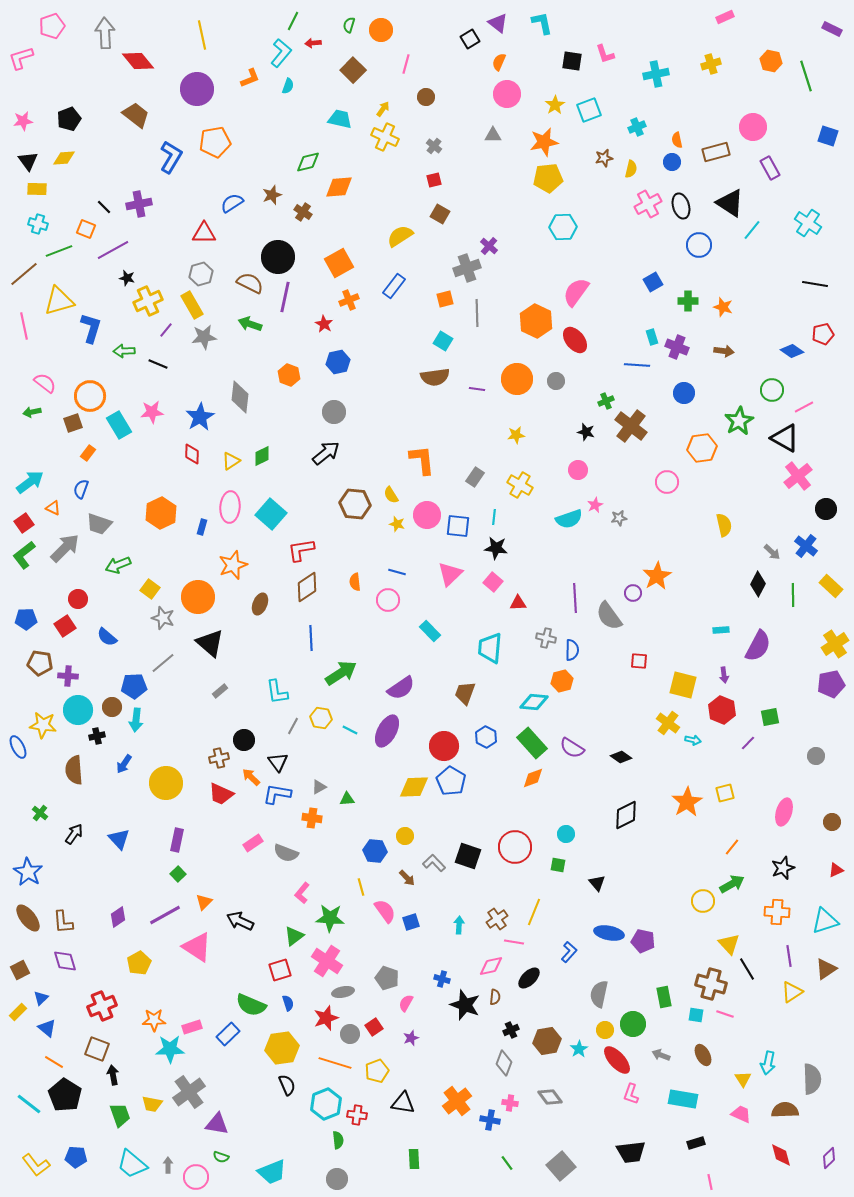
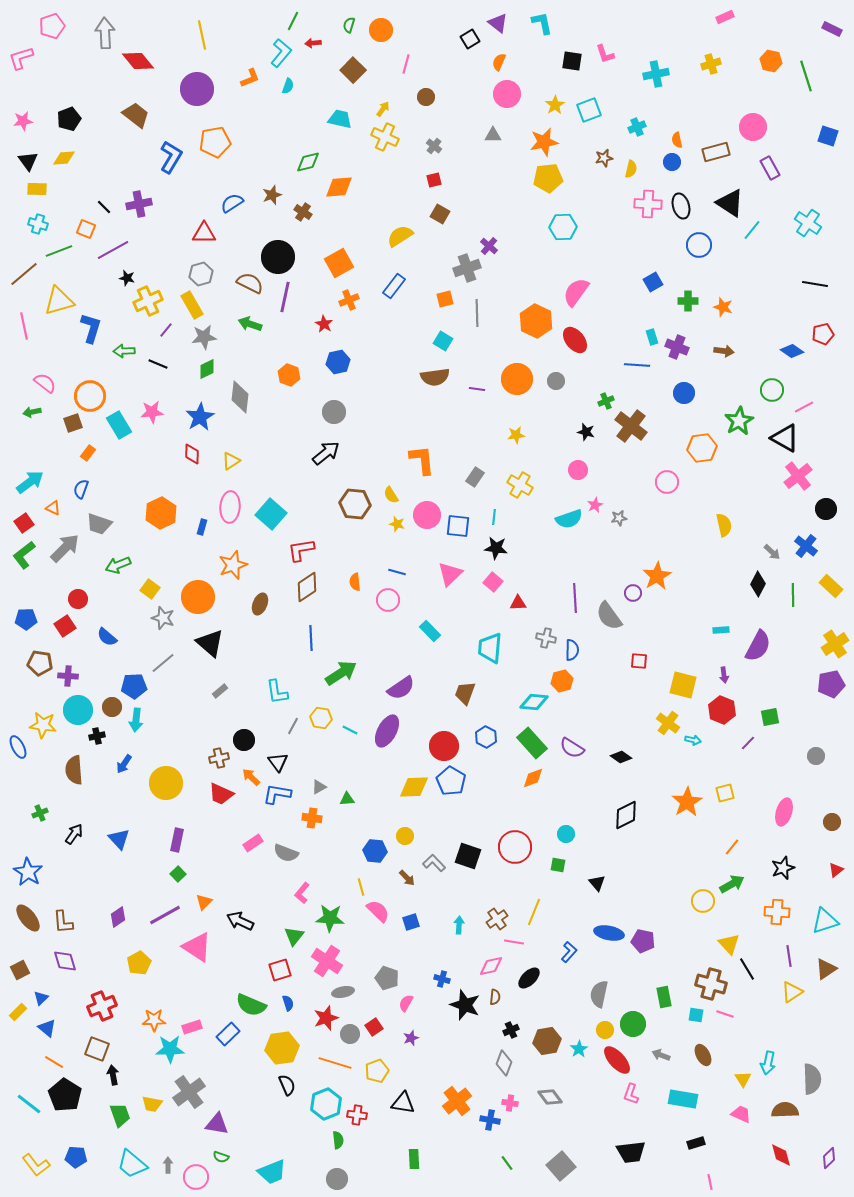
pink cross at (648, 204): rotated 32 degrees clockwise
green diamond at (262, 456): moved 55 px left, 87 px up
green cross at (40, 813): rotated 28 degrees clockwise
red triangle at (836, 870): rotated 14 degrees counterclockwise
pink semicircle at (385, 911): moved 7 px left; rotated 10 degrees counterclockwise
green triangle at (294, 936): rotated 15 degrees counterclockwise
